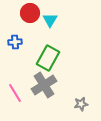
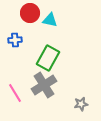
cyan triangle: rotated 49 degrees counterclockwise
blue cross: moved 2 px up
